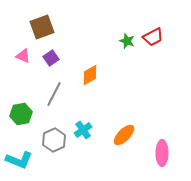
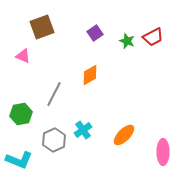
purple square: moved 44 px right, 25 px up
pink ellipse: moved 1 px right, 1 px up
